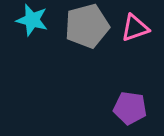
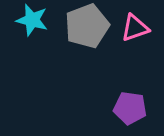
gray pentagon: rotated 6 degrees counterclockwise
